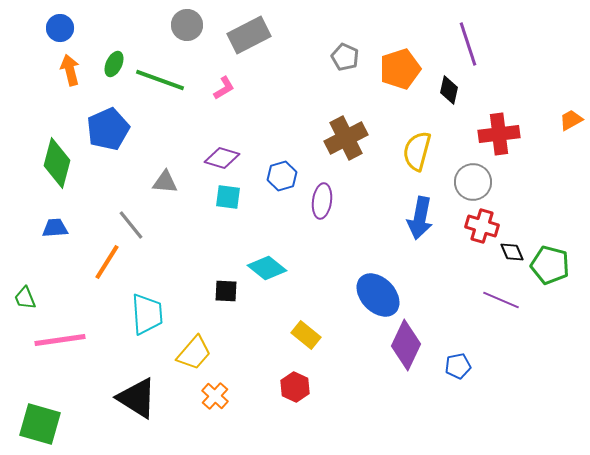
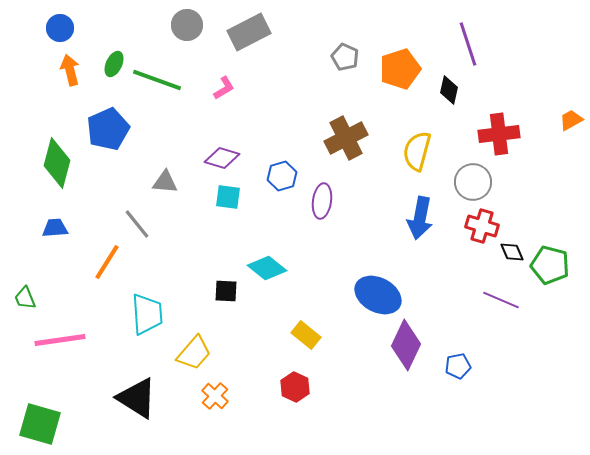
gray rectangle at (249, 35): moved 3 px up
green line at (160, 80): moved 3 px left
gray line at (131, 225): moved 6 px right, 1 px up
blue ellipse at (378, 295): rotated 18 degrees counterclockwise
